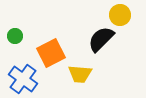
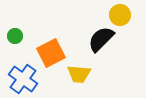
yellow trapezoid: moved 1 px left
